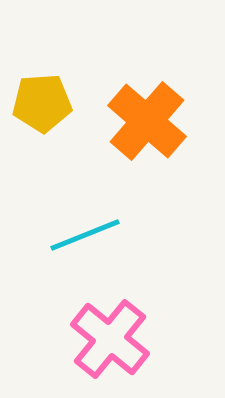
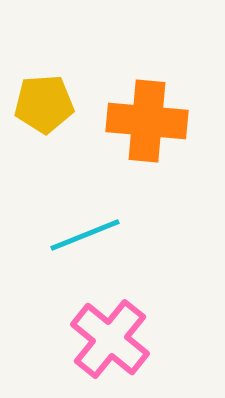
yellow pentagon: moved 2 px right, 1 px down
orange cross: rotated 36 degrees counterclockwise
